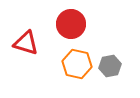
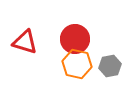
red circle: moved 4 px right, 15 px down
red triangle: moved 1 px left, 1 px up
